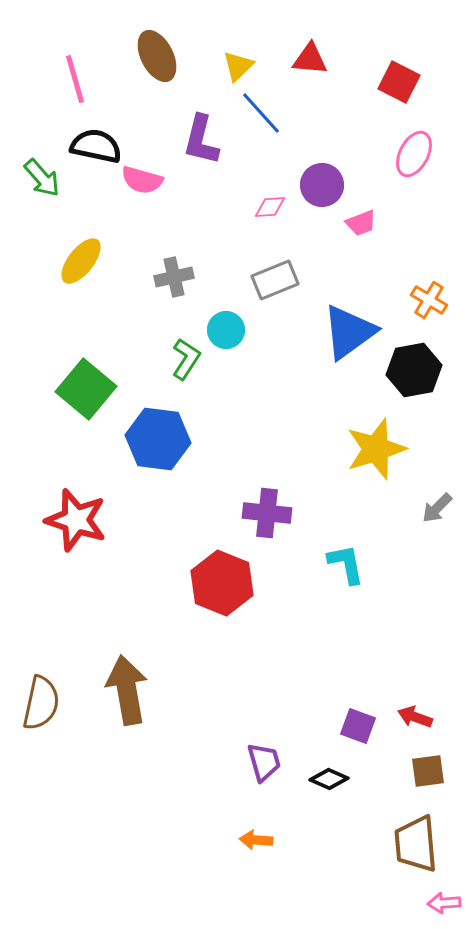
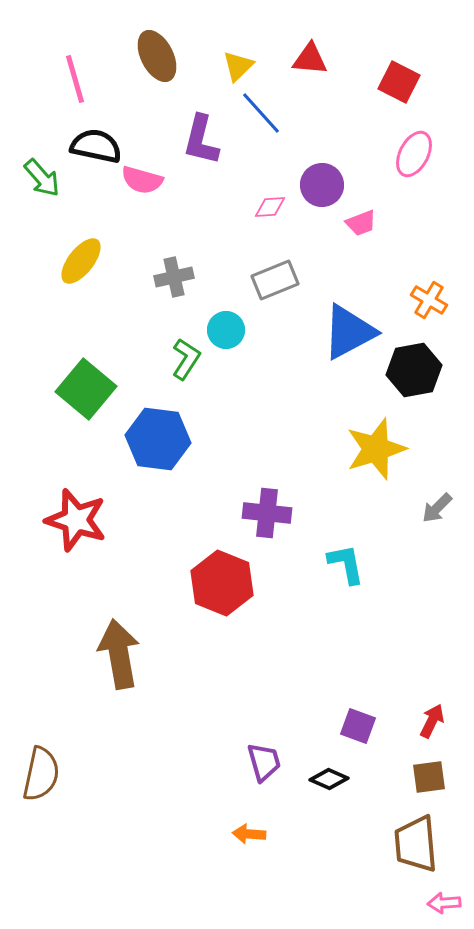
blue triangle: rotated 8 degrees clockwise
brown arrow: moved 8 px left, 36 px up
brown semicircle: moved 71 px down
red arrow: moved 17 px right, 4 px down; rotated 96 degrees clockwise
brown square: moved 1 px right, 6 px down
orange arrow: moved 7 px left, 6 px up
